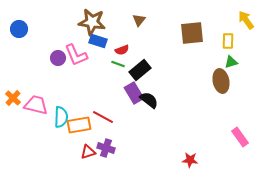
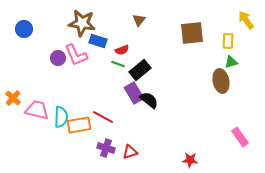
brown star: moved 10 px left, 1 px down
blue circle: moved 5 px right
pink trapezoid: moved 1 px right, 5 px down
red triangle: moved 42 px right
